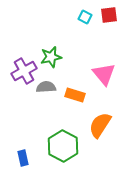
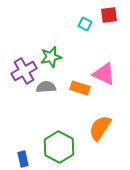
cyan square: moved 7 px down
pink triangle: rotated 25 degrees counterclockwise
orange rectangle: moved 5 px right, 7 px up
orange semicircle: moved 3 px down
green hexagon: moved 4 px left, 1 px down
blue rectangle: moved 1 px down
